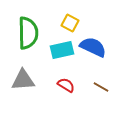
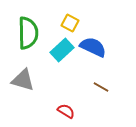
cyan rectangle: rotated 30 degrees counterclockwise
gray triangle: rotated 20 degrees clockwise
red semicircle: moved 26 px down
